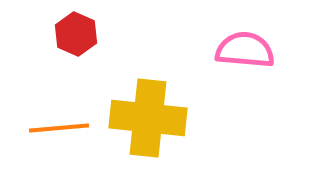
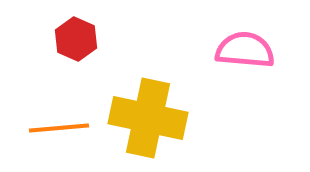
red hexagon: moved 5 px down
yellow cross: rotated 6 degrees clockwise
